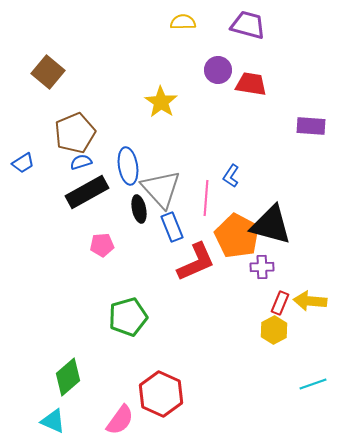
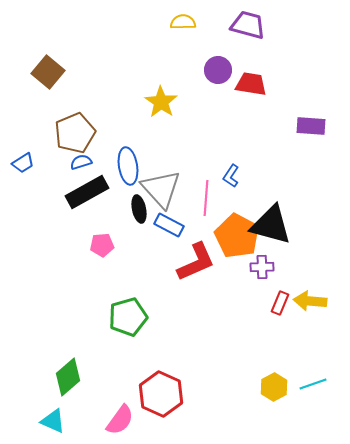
blue rectangle: moved 3 px left, 2 px up; rotated 40 degrees counterclockwise
yellow hexagon: moved 57 px down
